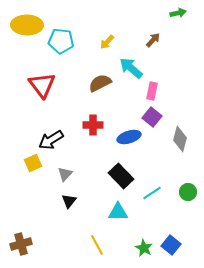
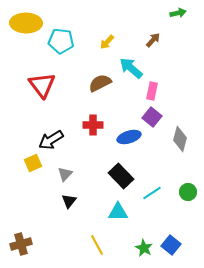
yellow ellipse: moved 1 px left, 2 px up
